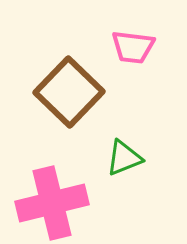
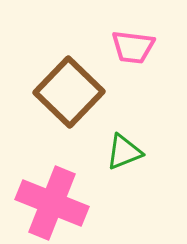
green triangle: moved 6 px up
pink cross: rotated 36 degrees clockwise
